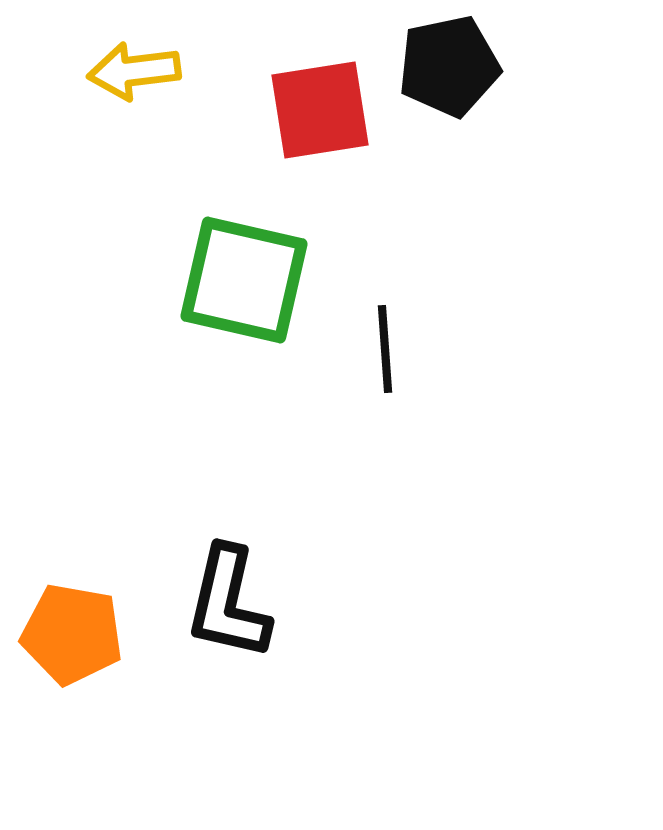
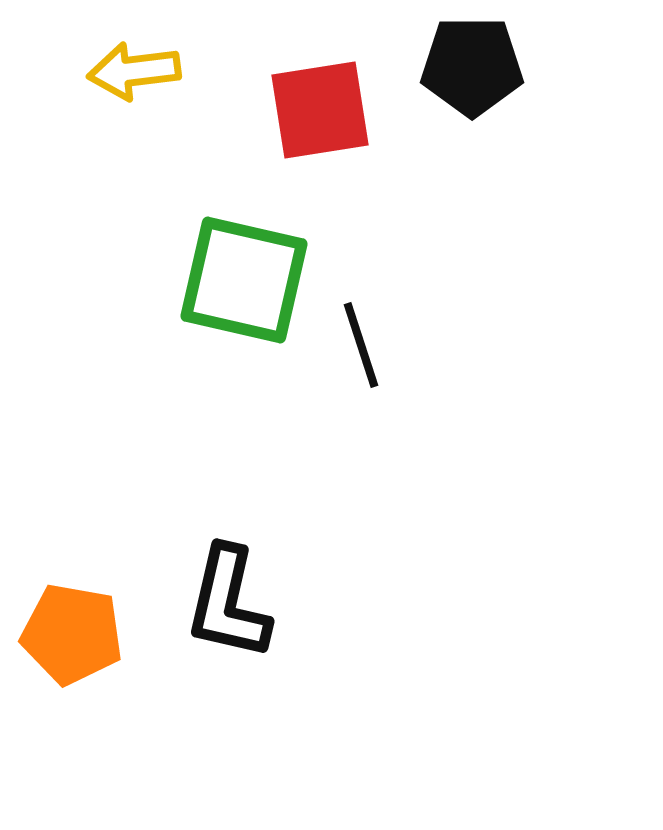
black pentagon: moved 23 px right; rotated 12 degrees clockwise
black line: moved 24 px left, 4 px up; rotated 14 degrees counterclockwise
